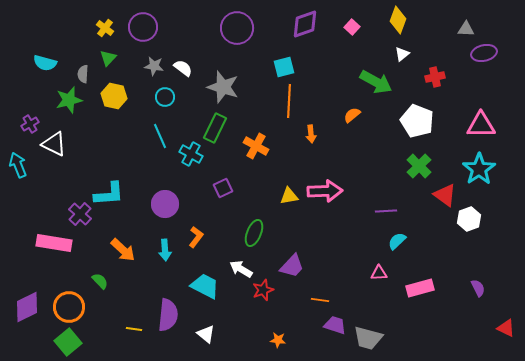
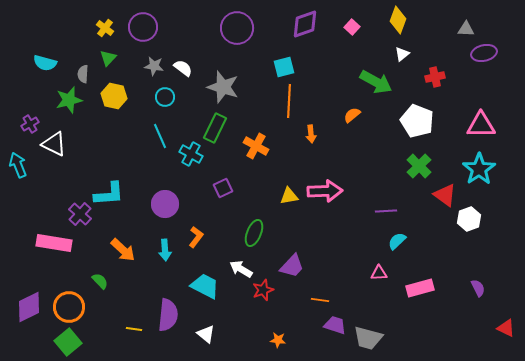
purple diamond at (27, 307): moved 2 px right
